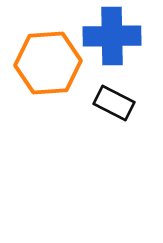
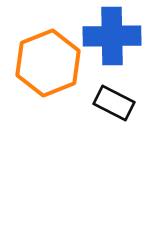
orange hexagon: rotated 18 degrees counterclockwise
